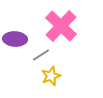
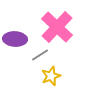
pink cross: moved 4 px left, 1 px down
gray line: moved 1 px left
